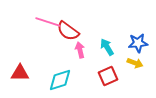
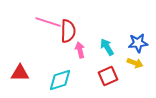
red semicircle: rotated 125 degrees counterclockwise
